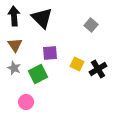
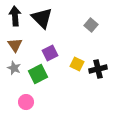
black arrow: moved 1 px right
purple square: rotated 21 degrees counterclockwise
black cross: rotated 18 degrees clockwise
